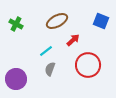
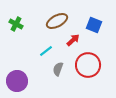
blue square: moved 7 px left, 4 px down
gray semicircle: moved 8 px right
purple circle: moved 1 px right, 2 px down
